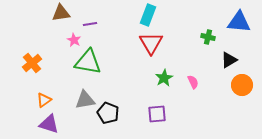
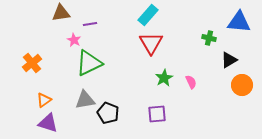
cyan rectangle: rotated 20 degrees clockwise
green cross: moved 1 px right, 1 px down
green triangle: moved 1 px right, 1 px down; rotated 36 degrees counterclockwise
pink semicircle: moved 2 px left
purple triangle: moved 1 px left, 1 px up
